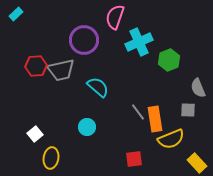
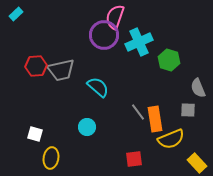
purple circle: moved 20 px right, 5 px up
green hexagon: rotated 20 degrees counterclockwise
white square: rotated 35 degrees counterclockwise
